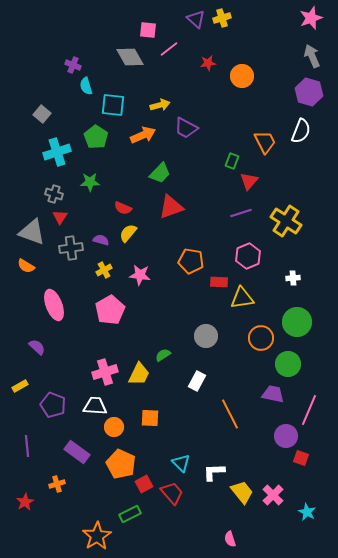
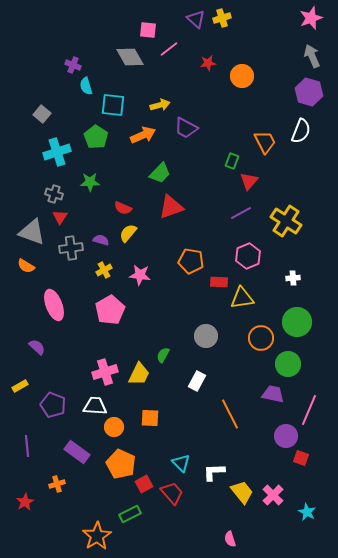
purple line at (241, 213): rotated 10 degrees counterclockwise
green semicircle at (163, 355): rotated 28 degrees counterclockwise
